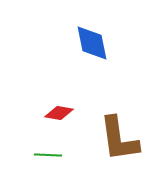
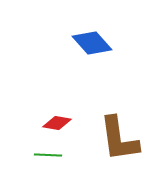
blue diamond: rotated 30 degrees counterclockwise
red diamond: moved 2 px left, 10 px down
